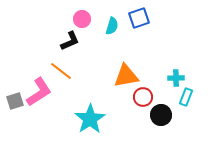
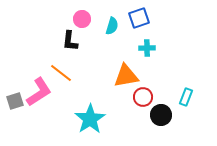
black L-shape: rotated 120 degrees clockwise
orange line: moved 2 px down
cyan cross: moved 29 px left, 30 px up
